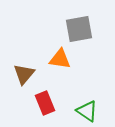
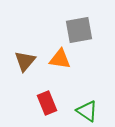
gray square: moved 1 px down
brown triangle: moved 1 px right, 13 px up
red rectangle: moved 2 px right
